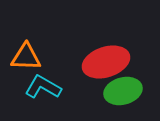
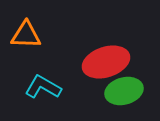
orange triangle: moved 22 px up
green ellipse: moved 1 px right
